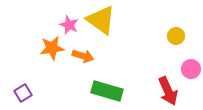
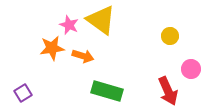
yellow circle: moved 6 px left
